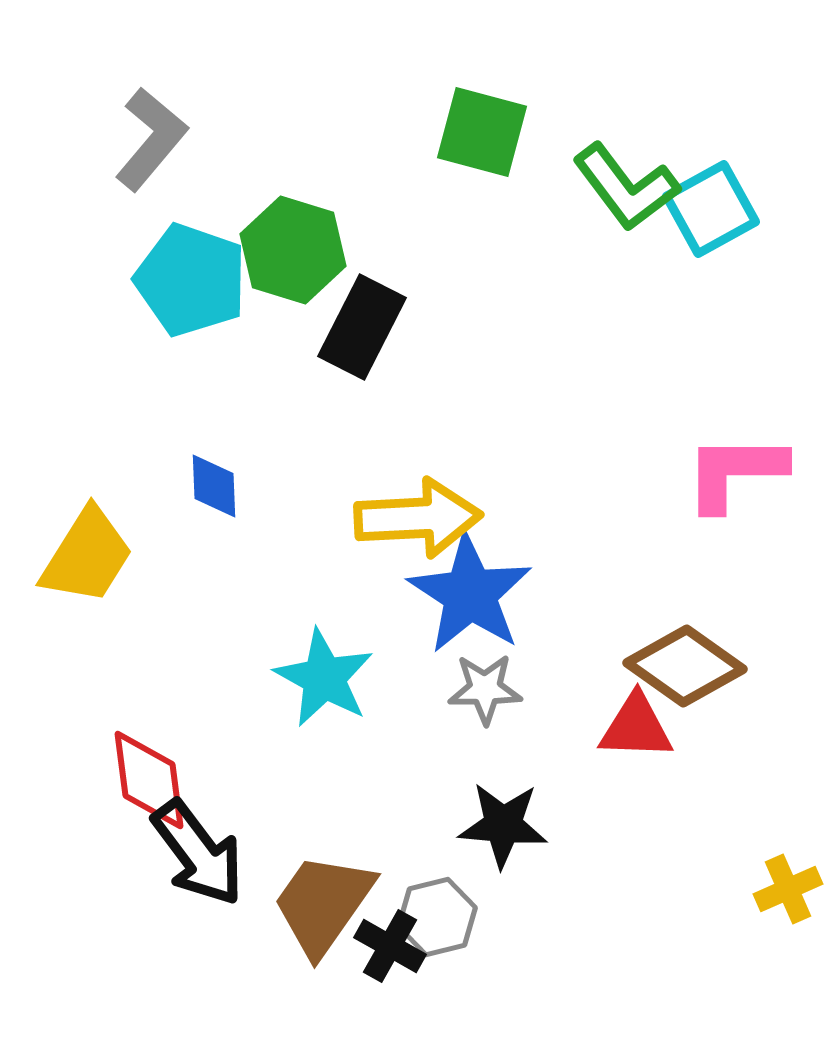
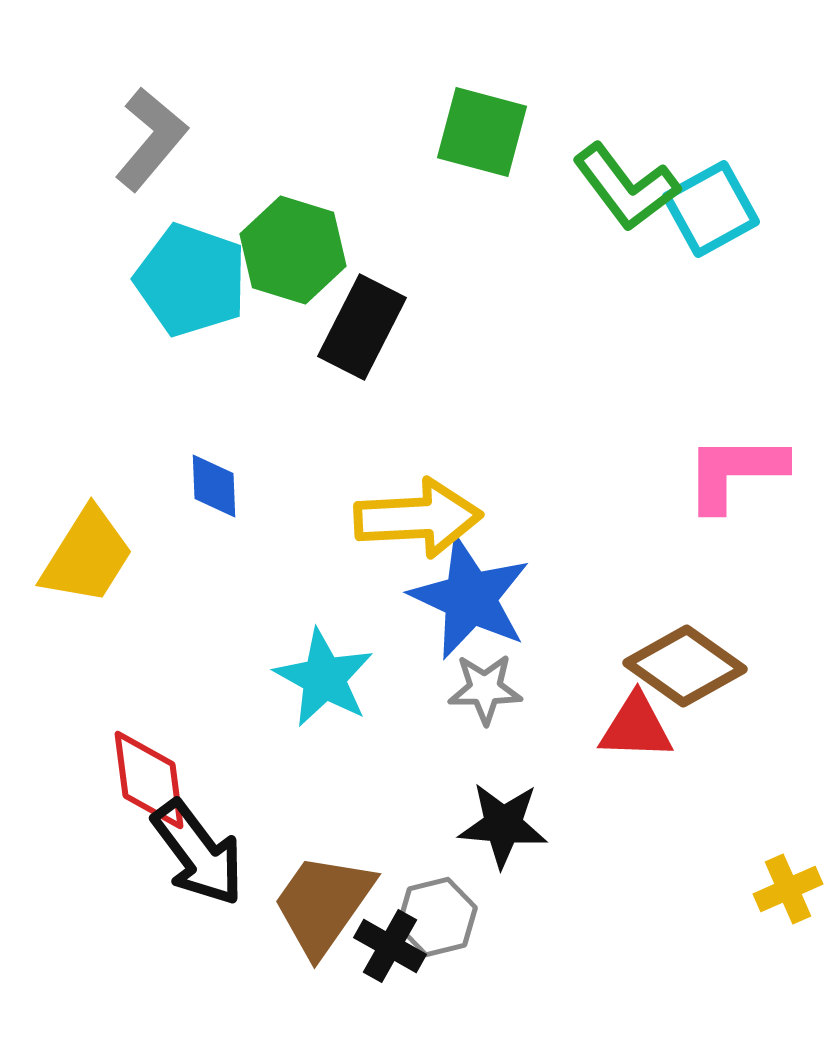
blue star: moved 4 px down; rotated 8 degrees counterclockwise
